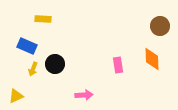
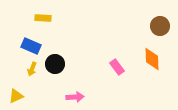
yellow rectangle: moved 1 px up
blue rectangle: moved 4 px right
pink rectangle: moved 1 px left, 2 px down; rotated 28 degrees counterclockwise
yellow arrow: moved 1 px left
pink arrow: moved 9 px left, 2 px down
